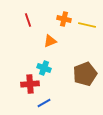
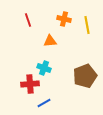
yellow line: rotated 66 degrees clockwise
orange triangle: rotated 16 degrees clockwise
brown pentagon: moved 2 px down
